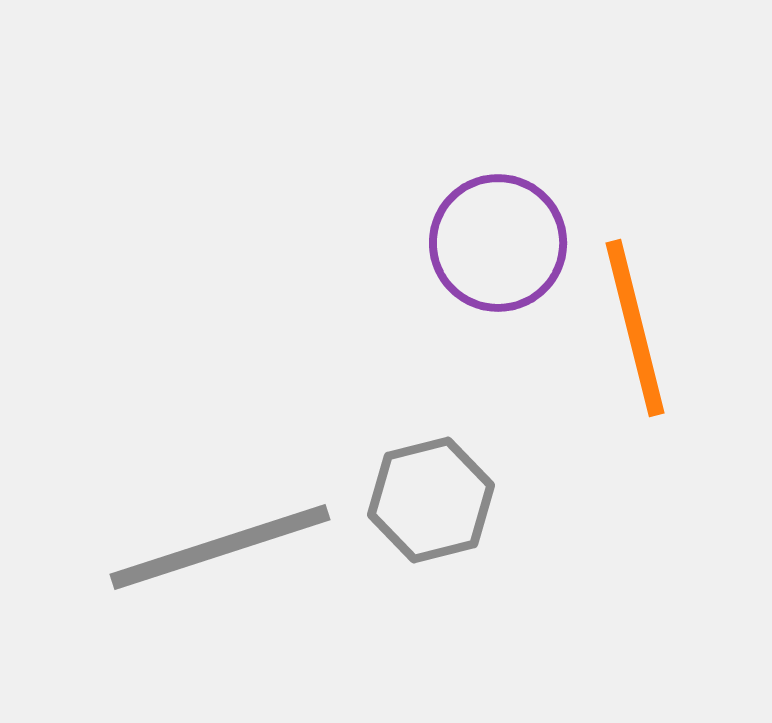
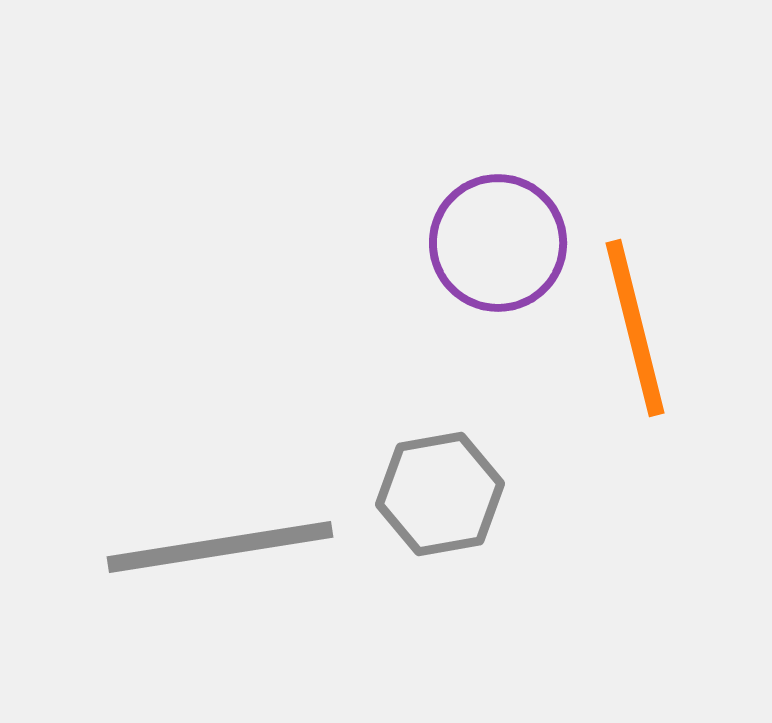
gray hexagon: moved 9 px right, 6 px up; rotated 4 degrees clockwise
gray line: rotated 9 degrees clockwise
